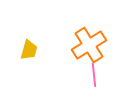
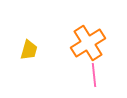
orange cross: moved 1 px left, 2 px up
